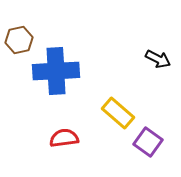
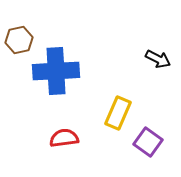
yellow rectangle: rotated 72 degrees clockwise
